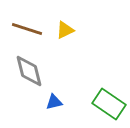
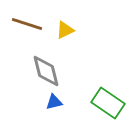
brown line: moved 5 px up
gray diamond: moved 17 px right
green rectangle: moved 1 px left, 1 px up
